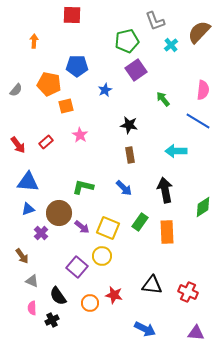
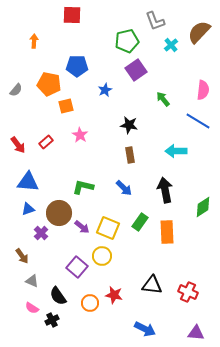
pink semicircle at (32, 308): rotated 56 degrees counterclockwise
